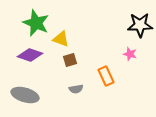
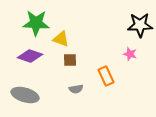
green star: rotated 20 degrees counterclockwise
purple diamond: moved 1 px down
brown square: rotated 16 degrees clockwise
